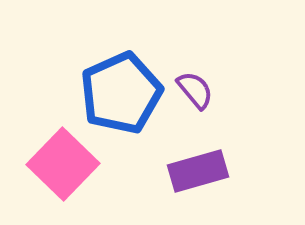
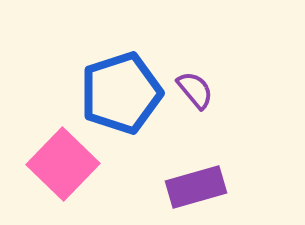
blue pentagon: rotated 6 degrees clockwise
purple rectangle: moved 2 px left, 16 px down
